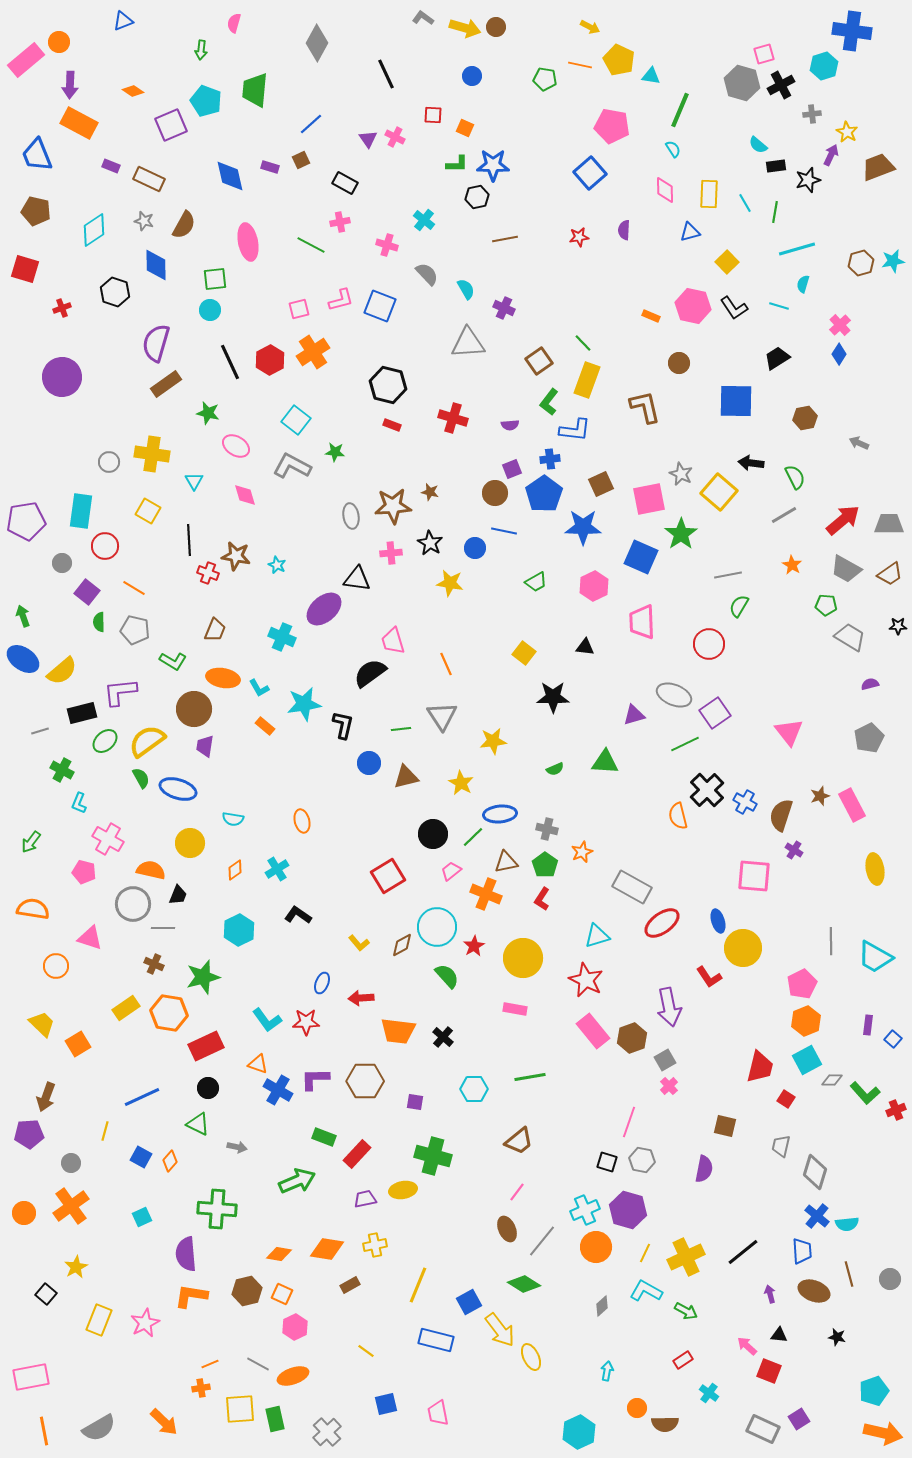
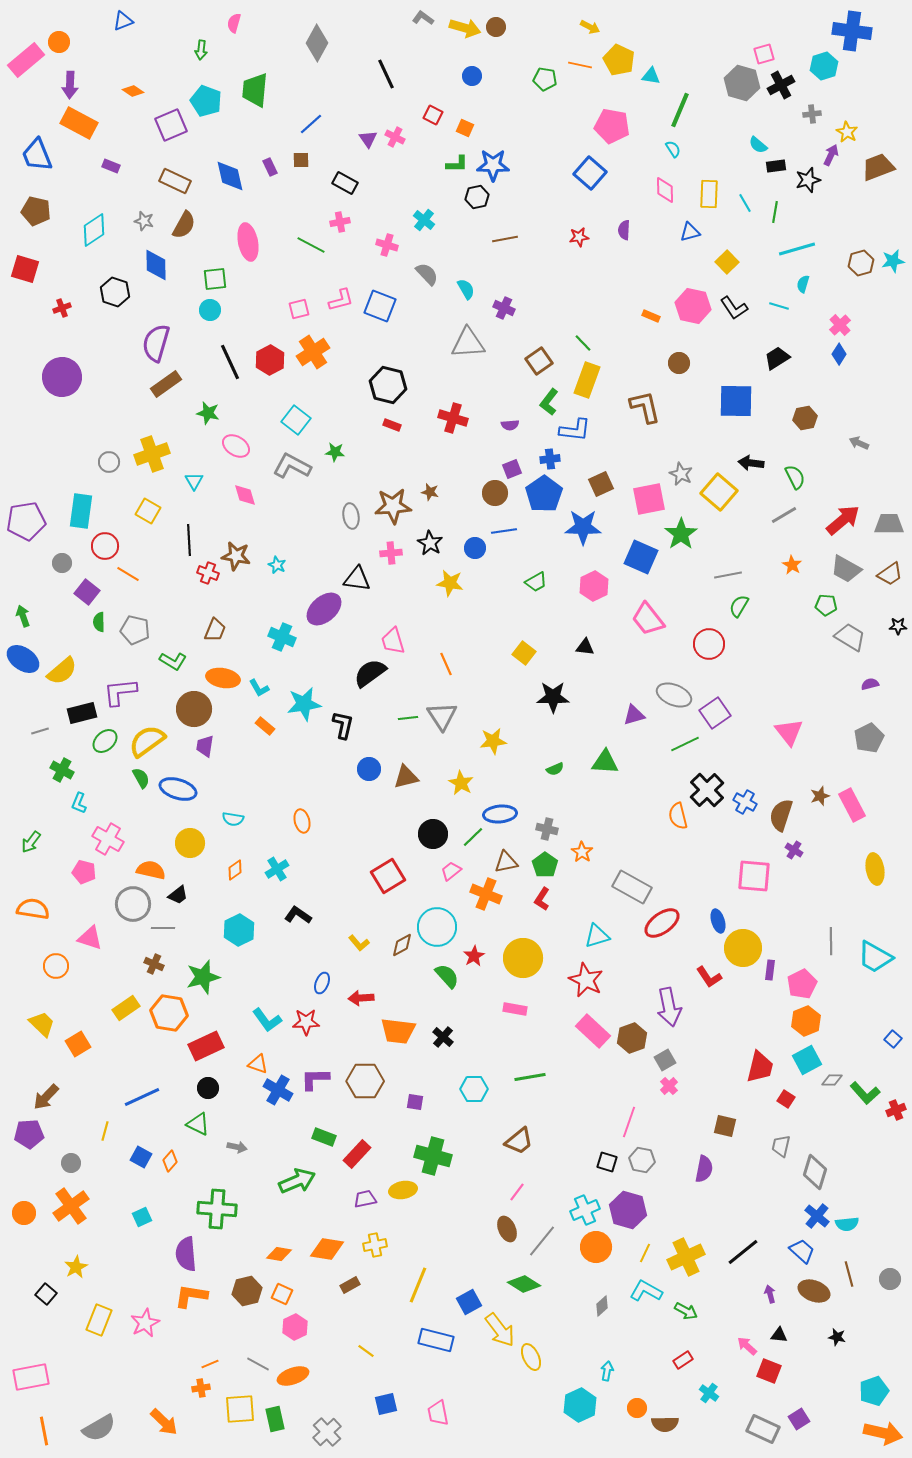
red square at (433, 115): rotated 24 degrees clockwise
brown square at (301, 160): rotated 24 degrees clockwise
purple rectangle at (270, 167): rotated 48 degrees clockwise
blue square at (590, 173): rotated 8 degrees counterclockwise
brown rectangle at (149, 179): moved 26 px right, 2 px down
yellow cross at (152, 454): rotated 28 degrees counterclockwise
blue line at (504, 531): rotated 20 degrees counterclockwise
orange line at (134, 588): moved 6 px left, 14 px up
pink trapezoid at (642, 622): moved 6 px right, 3 px up; rotated 36 degrees counterclockwise
green line at (401, 729): moved 7 px right, 11 px up
blue circle at (369, 763): moved 6 px down
orange star at (582, 852): rotated 15 degrees counterclockwise
black trapezoid at (178, 895): rotated 30 degrees clockwise
red star at (474, 946): moved 10 px down
purple rectangle at (868, 1025): moved 98 px left, 55 px up
pink rectangle at (593, 1031): rotated 8 degrees counterclockwise
brown arrow at (46, 1097): rotated 24 degrees clockwise
blue trapezoid at (802, 1251): rotated 44 degrees counterclockwise
cyan hexagon at (579, 1432): moved 1 px right, 27 px up
